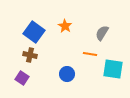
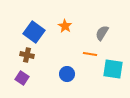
brown cross: moved 3 px left
